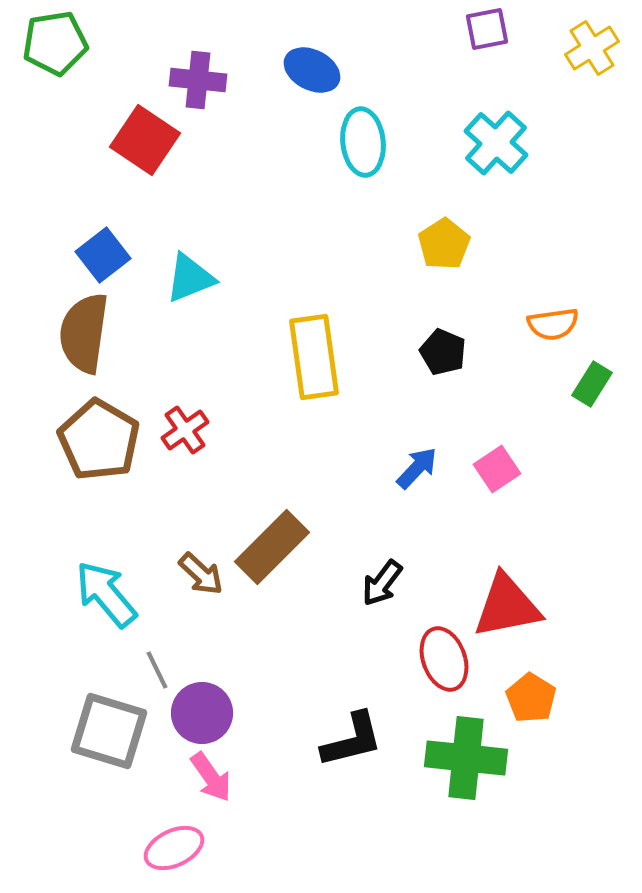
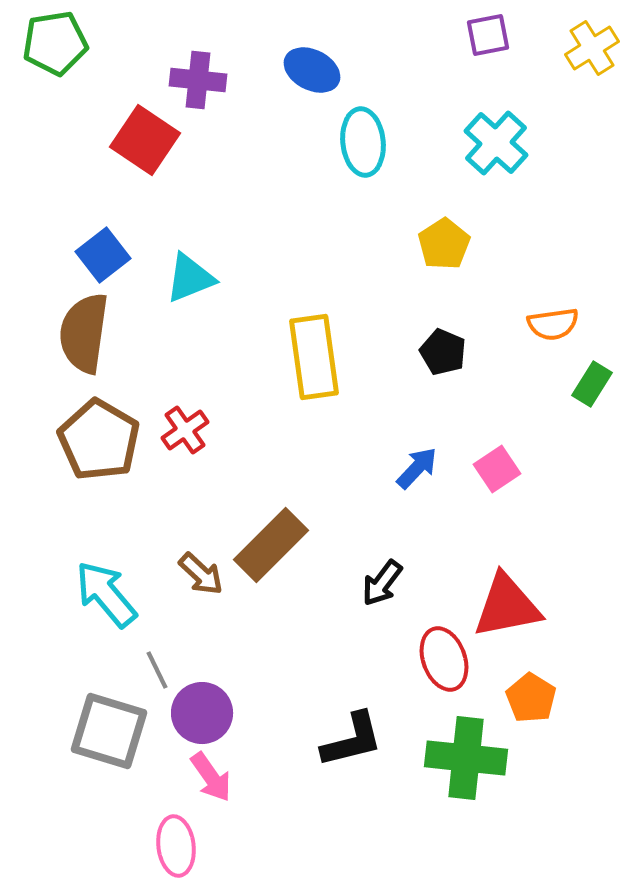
purple square: moved 1 px right, 6 px down
brown rectangle: moved 1 px left, 2 px up
pink ellipse: moved 2 px right, 2 px up; rotated 72 degrees counterclockwise
